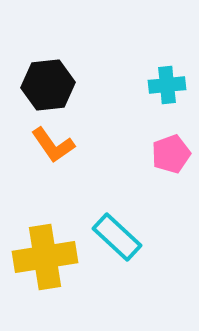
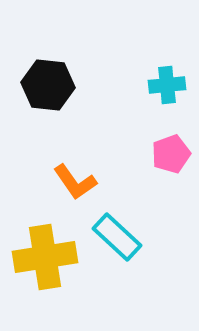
black hexagon: rotated 12 degrees clockwise
orange L-shape: moved 22 px right, 37 px down
